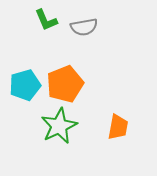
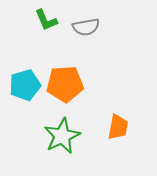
gray semicircle: moved 2 px right
orange pentagon: rotated 18 degrees clockwise
green star: moved 3 px right, 10 px down
